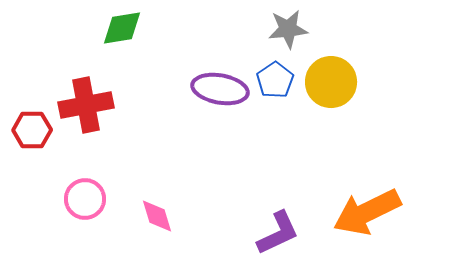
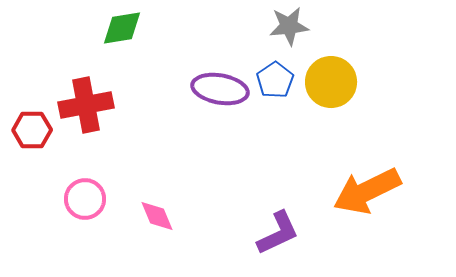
gray star: moved 1 px right, 3 px up
orange arrow: moved 21 px up
pink diamond: rotated 6 degrees counterclockwise
